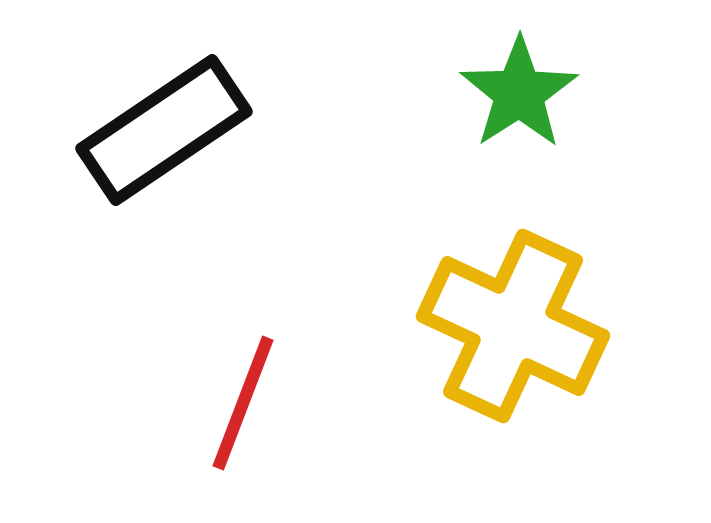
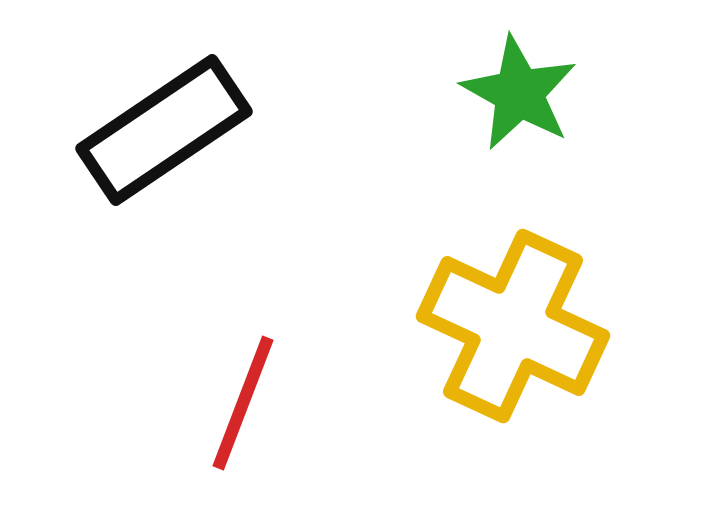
green star: rotated 10 degrees counterclockwise
